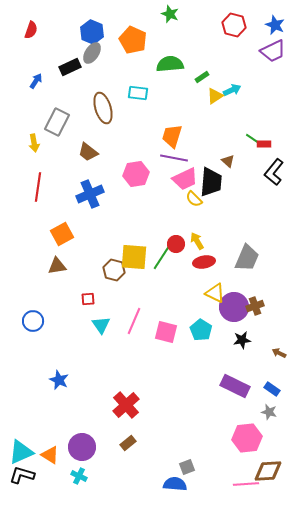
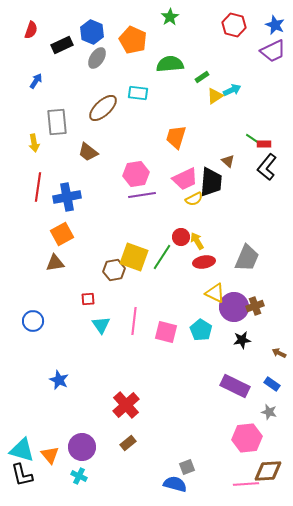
green star at (170, 14): moved 3 px down; rotated 18 degrees clockwise
gray ellipse at (92, 53): moved 5 px right, 5 px down
black rectangle at (70, 67): moved 8 px left, 22 px up
brown ellipse at (103, 108): rotated 64 degrees clockwise
gray rectangle at (57, 122): rotated 32 degrees counterclockwise
orange trapezoid at (172, 136): moved 4 px right, 1 px down
purple line at (174, 158): moved 32 px left, 37 px down; rotated 20 degrees counterclockwise
black L-shape at (274, 172): moved 7 px left, 5 px up
blue cross at (90, 194): moved 23 px left, 3 px down; rotated 12 degrees clockwise
yellow semicircle at (194, 199): rotated 72 degrees counterclockwise
red circle at (176, 244): moved 5 px right, 7 px up
yellow square at (134, 257): rotated 16 degrees clockwise
brown triangle at (57, 266): moved 2 px left, 3 px up
brown hexagon at (114, 270): rotated 25 degrees counterclockwise
pink line at (134, 321): rotated 16 degrees counterclockwise
blue rectangle at (272, 389): moved 5 px up
cyan triangle at (21, 452): moved 1 px right, 2 px up; rotated 40 degrees clockwise
orange triangle at (50, 455): rotated 18 degrees clockwise
black L-shape at (22, 475): rotated 120 degrees counterclockwise
blue semicircle at (175, 484): rotated 10 degrees clockwise
